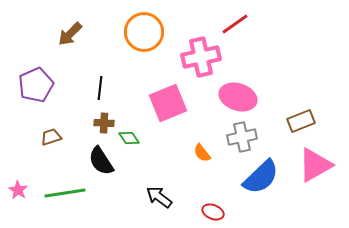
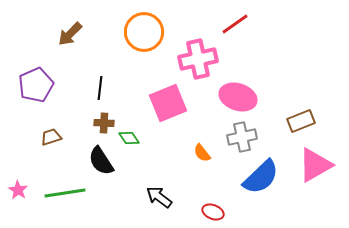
pink cross: moved 3 px left, 2 px down
